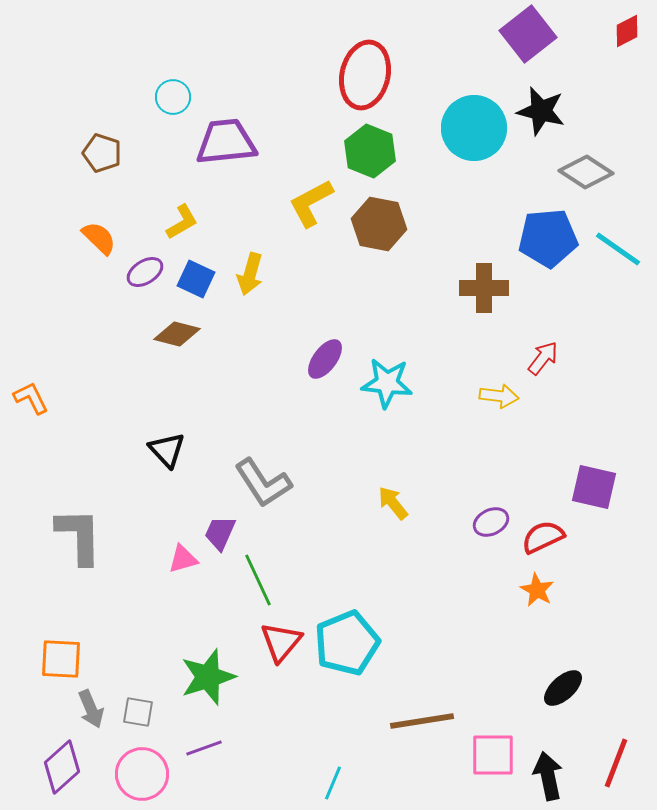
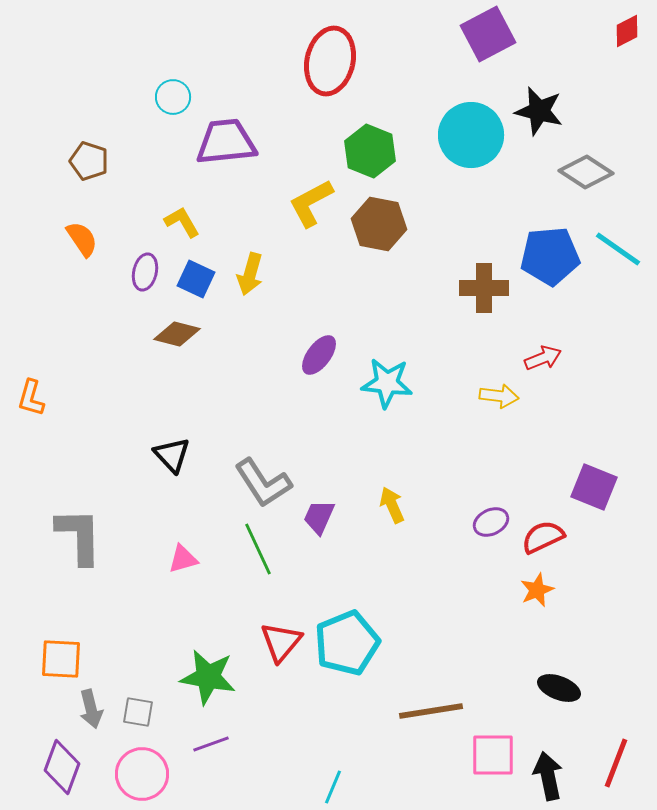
purple square at (528, 34): moved 40 px left; rotated 10 degrees clockwise
red ellipse at (365, 75): moved 35 px left, 14 px up
black star at (541, 111): moved 2 px left
cyan circle at (474, 128): moved 3 px left, 7 px down
brown pentagon at (102, 153): moved 13 px left, 8 px down
yellow L-shape at (182, 222): rotated 90 degrees counterclockwise
orange semicircle at (99, 238): moved 17 px left, 1 px down; rotated 12 degrees clockwise
blue pentagon at (548, 238): moved 2 px right, 18 px down
purple ellipse at (145, 272): rotated 45 degrees counterclockwise
red arrow at (543, 358): rotated 30 degrees clockwise
purple ellipse at (325, 359): moved 6 px left, 4 px up
orange L-shape at (31, 398): rotated 138 degrees counterclockwise
black triangle at (167, 450): moved 5 px right, 5 px down
purple square at (594, 487): rotated 9 degrees clockwise
yellow arrow at (393, 503): moved 1 px left, 2 px down; rotated 15 degrees clockwise
purple trapezoid at (220, 533): moved 99 px right, 16 px up
green line at (258, 580): moved 31 px up
orange star at (537, 590): rotated 20 degrees clockwise
green star at (208, 677): rotated 28 degrees clockwise
black ellipse at (563, 688): moved 4 px left; rotated 63 degrees clockwise
gray arrow at (91, 709): rotated 9 degrees clockwise
brown line at (422, 721): moved 9 px right, 10 px up
purple line at (204, 748): moved 7 px right, 4 px up
purple diamond at (62, 767): rotated 28 degrees counterclockwise
cyan line at (333, 783): moved 4 px down
